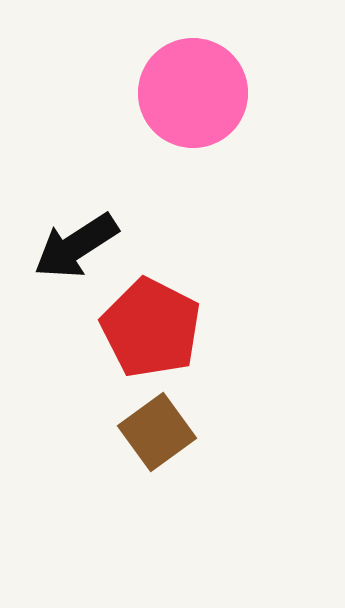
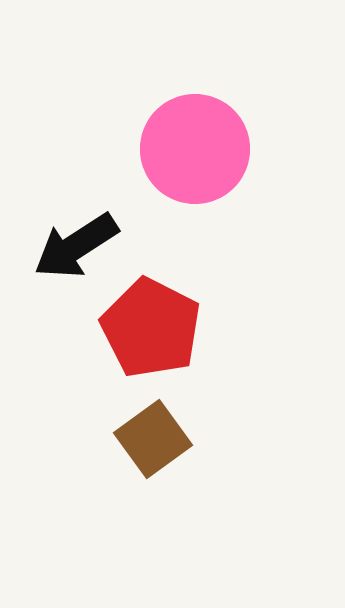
pink circle: moved 2 px right, 56 px down
brown square: moved 4 px left, 7 px down
